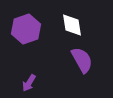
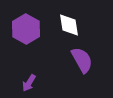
white diamond: moved 3 px left
purple hexagon: rotated 12 degrees counterclockwise
